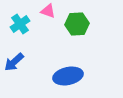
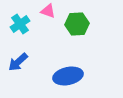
blue arrow: moved 4 px right
